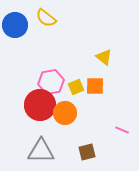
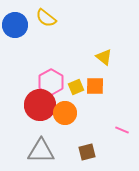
pink hexagon: rotated 20 degrees counterclockwise
